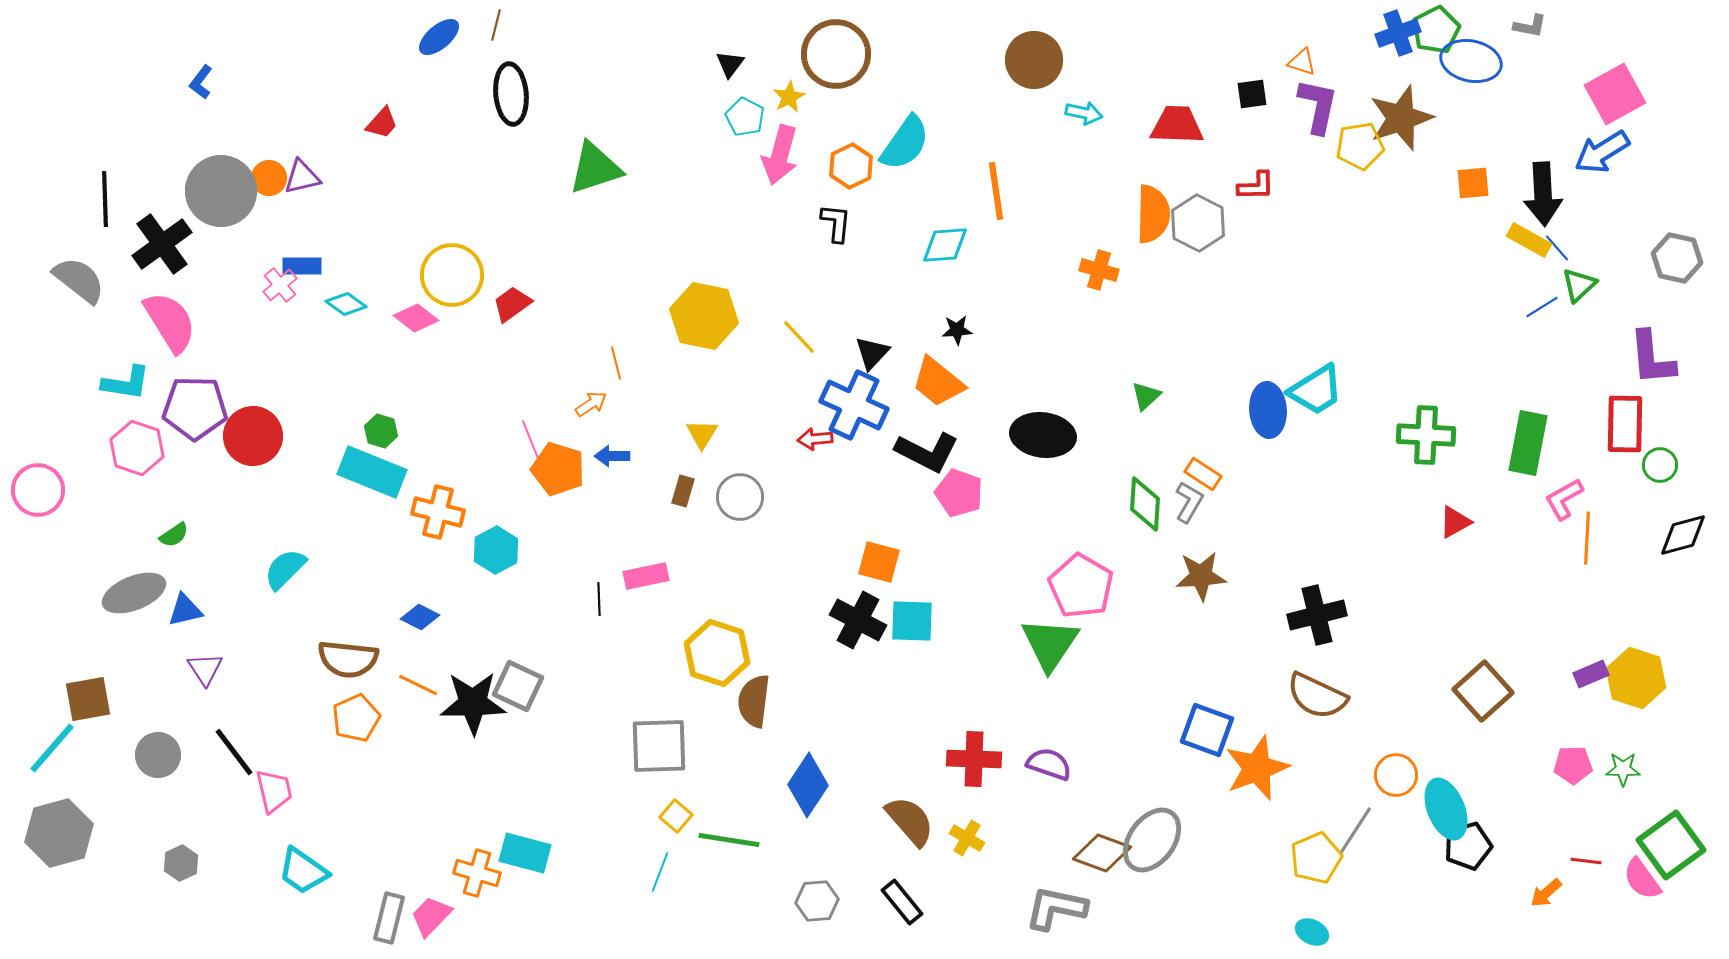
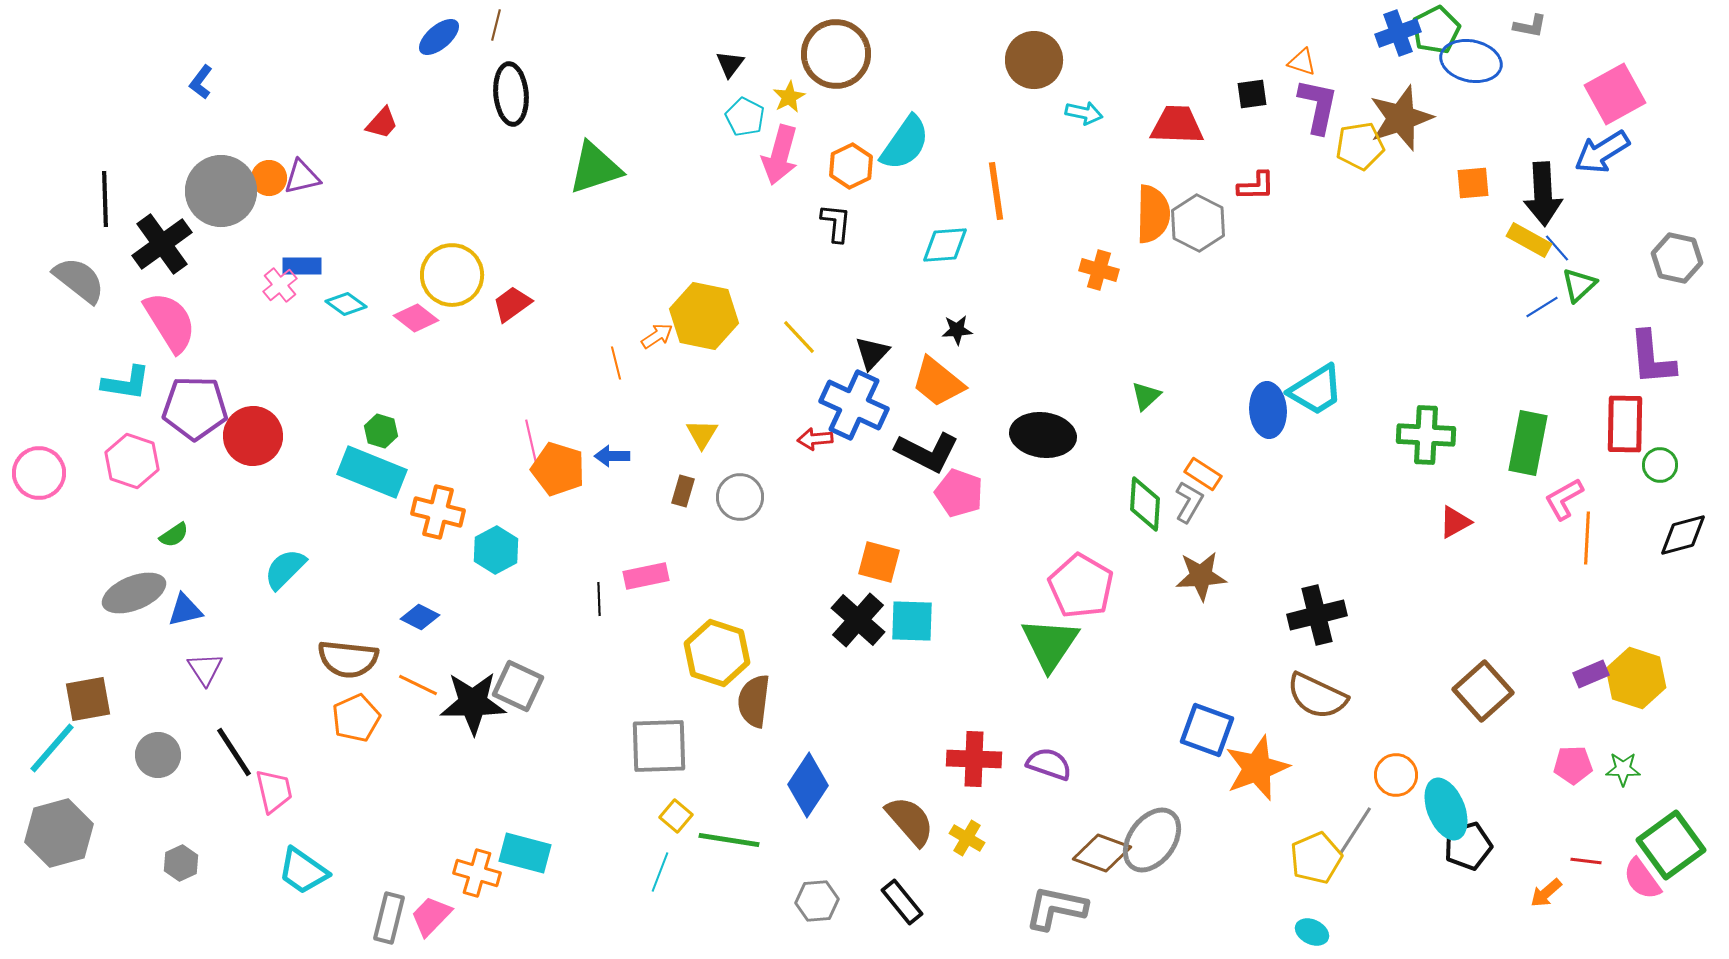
orange arrow at (591, 404): moved 66 px right, 68 px up
pink line at (531, 441): rotated 9 degrees clockwise
pink hexagon at (137, 448): moved 5 px left, 13 px down
pink circle at (38, 490): moved 1 px right, 17 px up
black cross at (858, 620): rotated 14 degrees clockwise
black line at (234, 752): rotated 4 degrees clockwise
